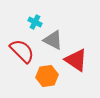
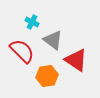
cyan cross: moved 3 px left
gray triangle: rotated 10 degrees clockwise
